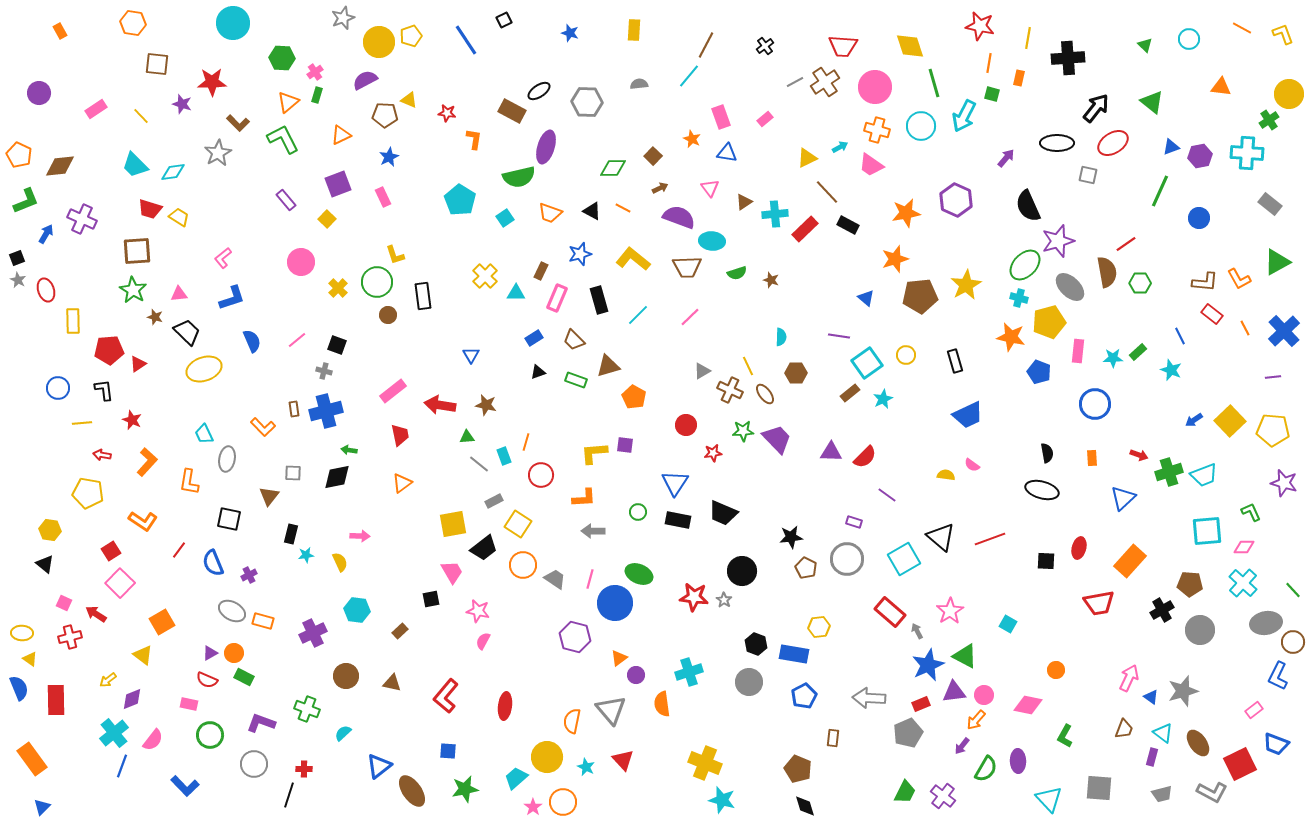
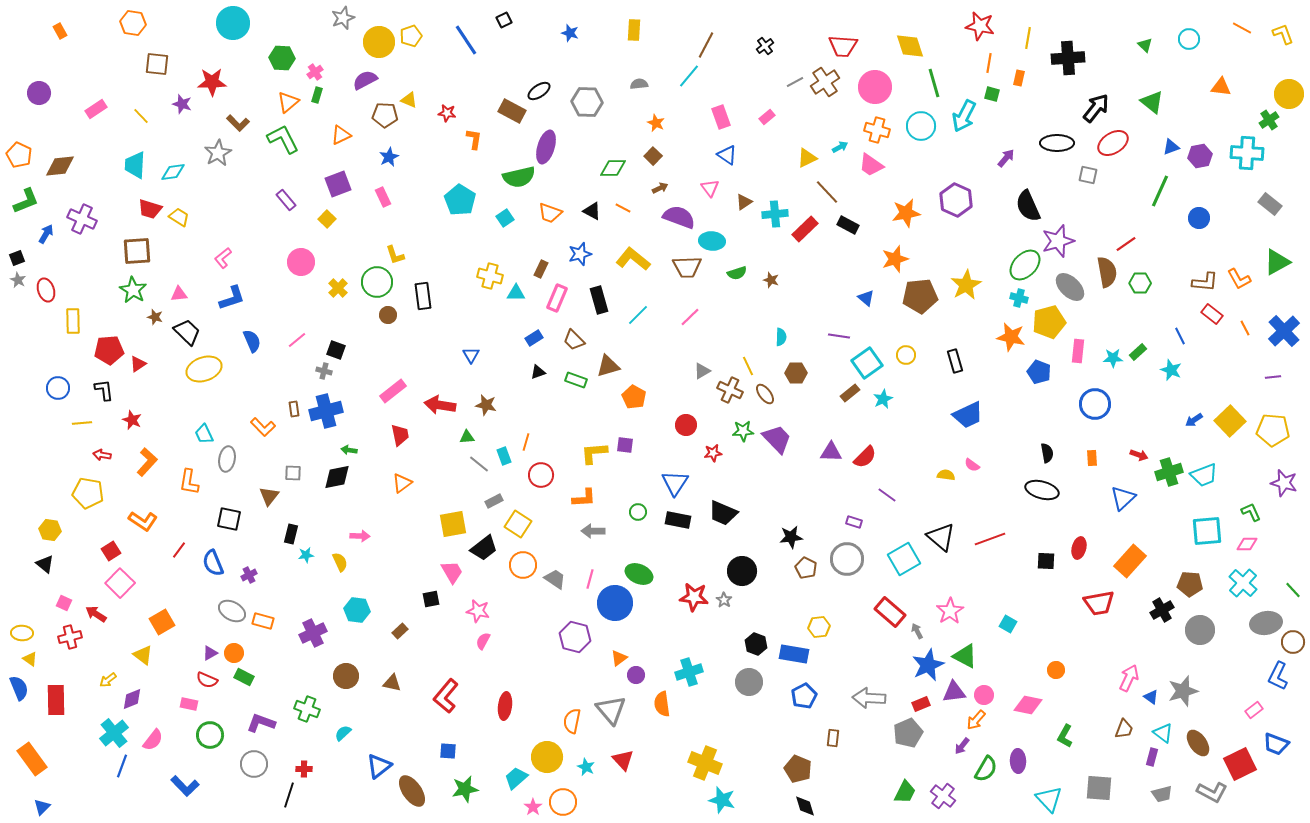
pink rectangle at (765, 119): moved 2 px right, 2 px up
orange star at (692, 139): moved 36 px left, 16 px up
blue triangle at (727, 153): moved 2 px down; rotated 25 degrees clockwise
cyan trapezoid at (135, 165): rotated 48 degrees clockwise
brown rectangle at (541, 271): moved 2 px up
yellow cross at (485, 276): moved 5 px right; rotated 30 degrees counterclockwise
black square at (337, 345): moved 1 px left, 5 px down
pink diamond at (1244, 547): moved 3 px right, 3 px up
